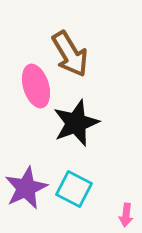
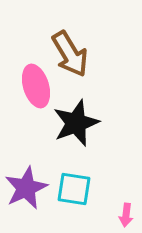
cyan square: rotated 18 degrees counterclockwise
